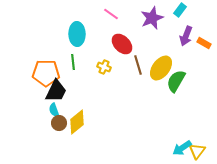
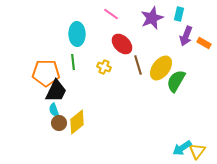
cyan rectangle: moved 1 px left, 4 px down; rotated 24 degrees counterclockwise
